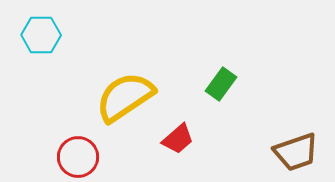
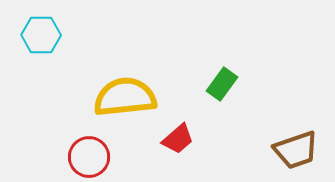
green rectangle: moved 1 px right
yellow semicircle: rotated 28 degrees clockwise
brown trapezoid: moved 2 px up
red circle: moved 11 px right
